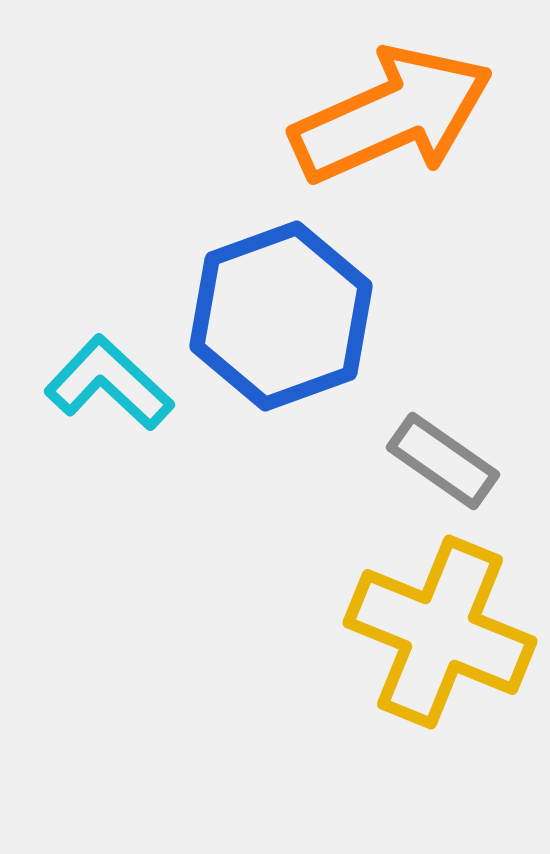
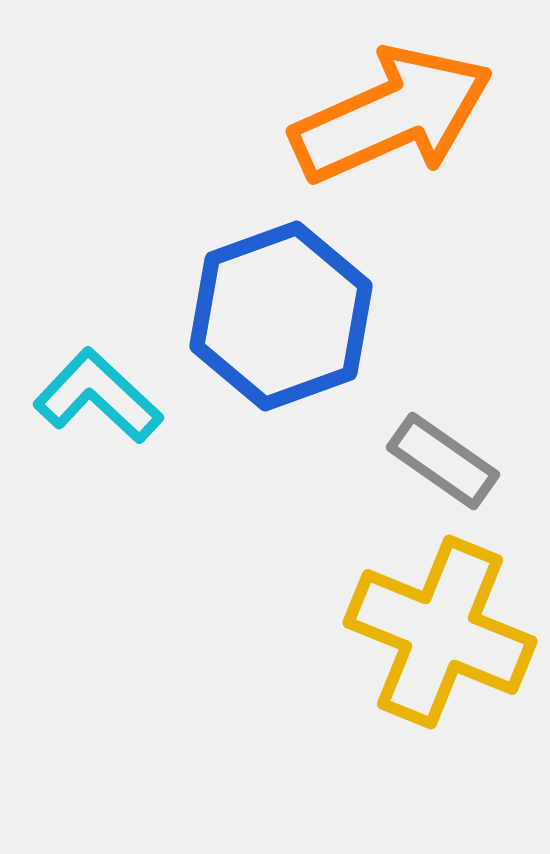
cyan L-shape: moved 11 px left, 13 px down
